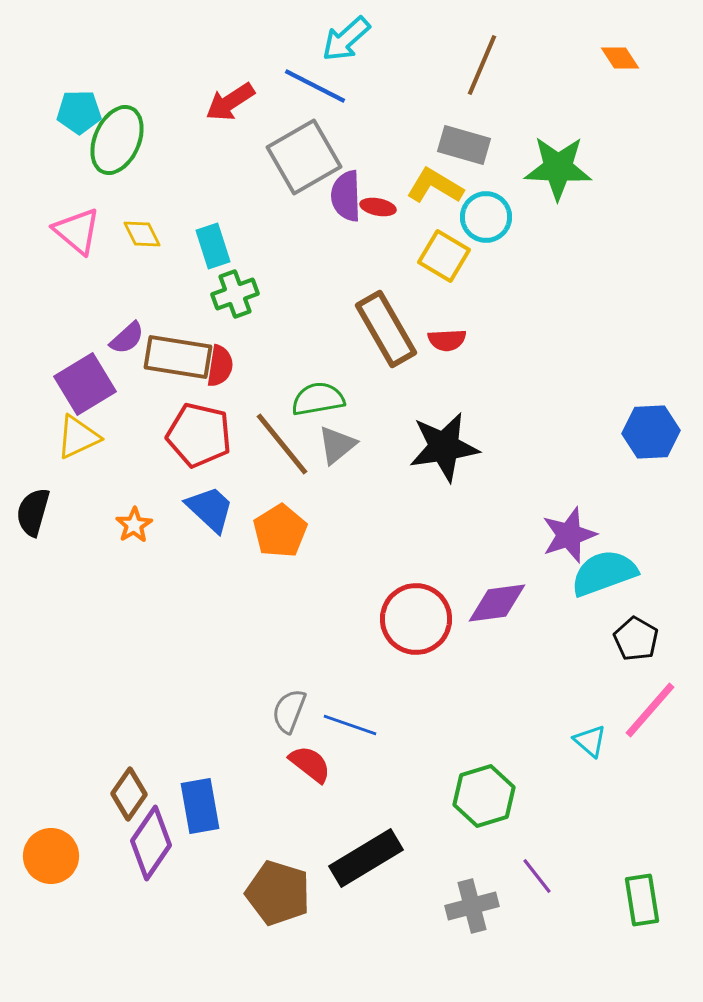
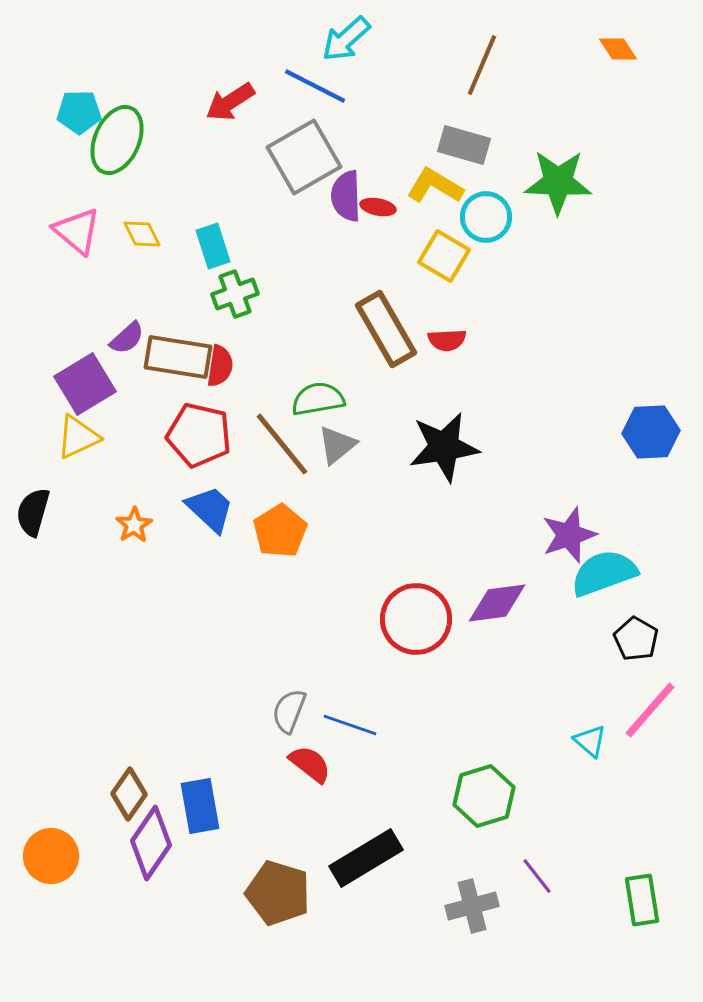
orange diamond at (620, 58): moved 2 px left, 9 px up
green star at (558, 168): moved 14 px down
